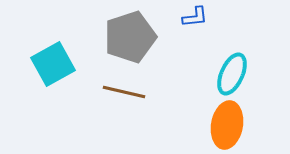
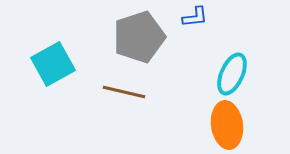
gray pentagon: moved 9 px right
orange ellipse: rotated 18 degrees counterclockwise
